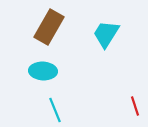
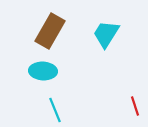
brown rectangle: moved 1 px right, 4 px down
